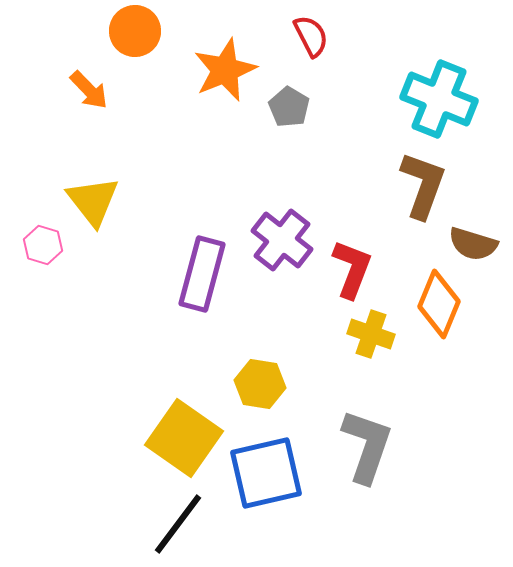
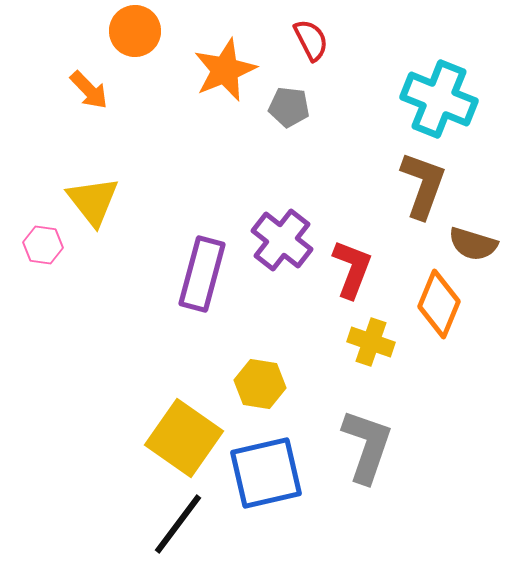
red semicircle: moved 4 px down
gray pentagon: rotated 24 degrees counterclockwise
pink hexagon: rotated 9 degrees counterclockwise
yellow cross: moved 8 px down
